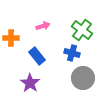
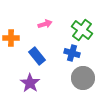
pink arrow: moved 2 px right, 2 px up
